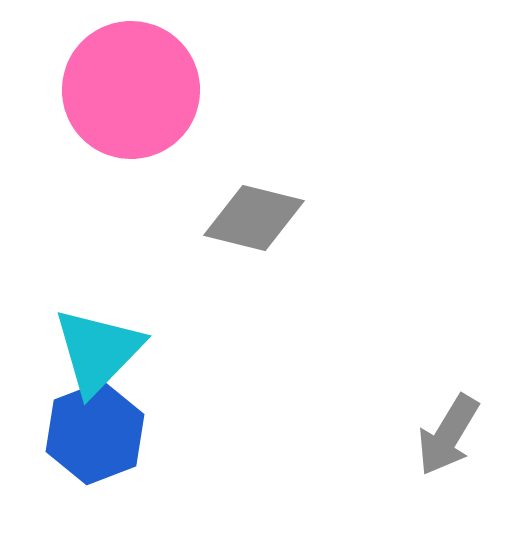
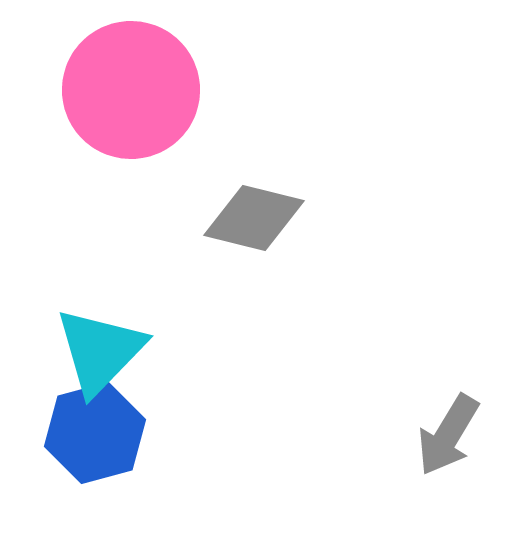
cyan triangle: moved 2 px right
blue hexagon: rotated 6 degrees clockwise
